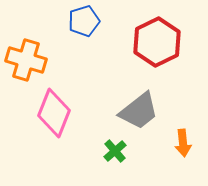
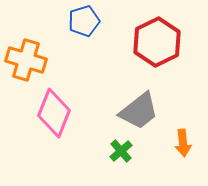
green cross: moved 6 px right
